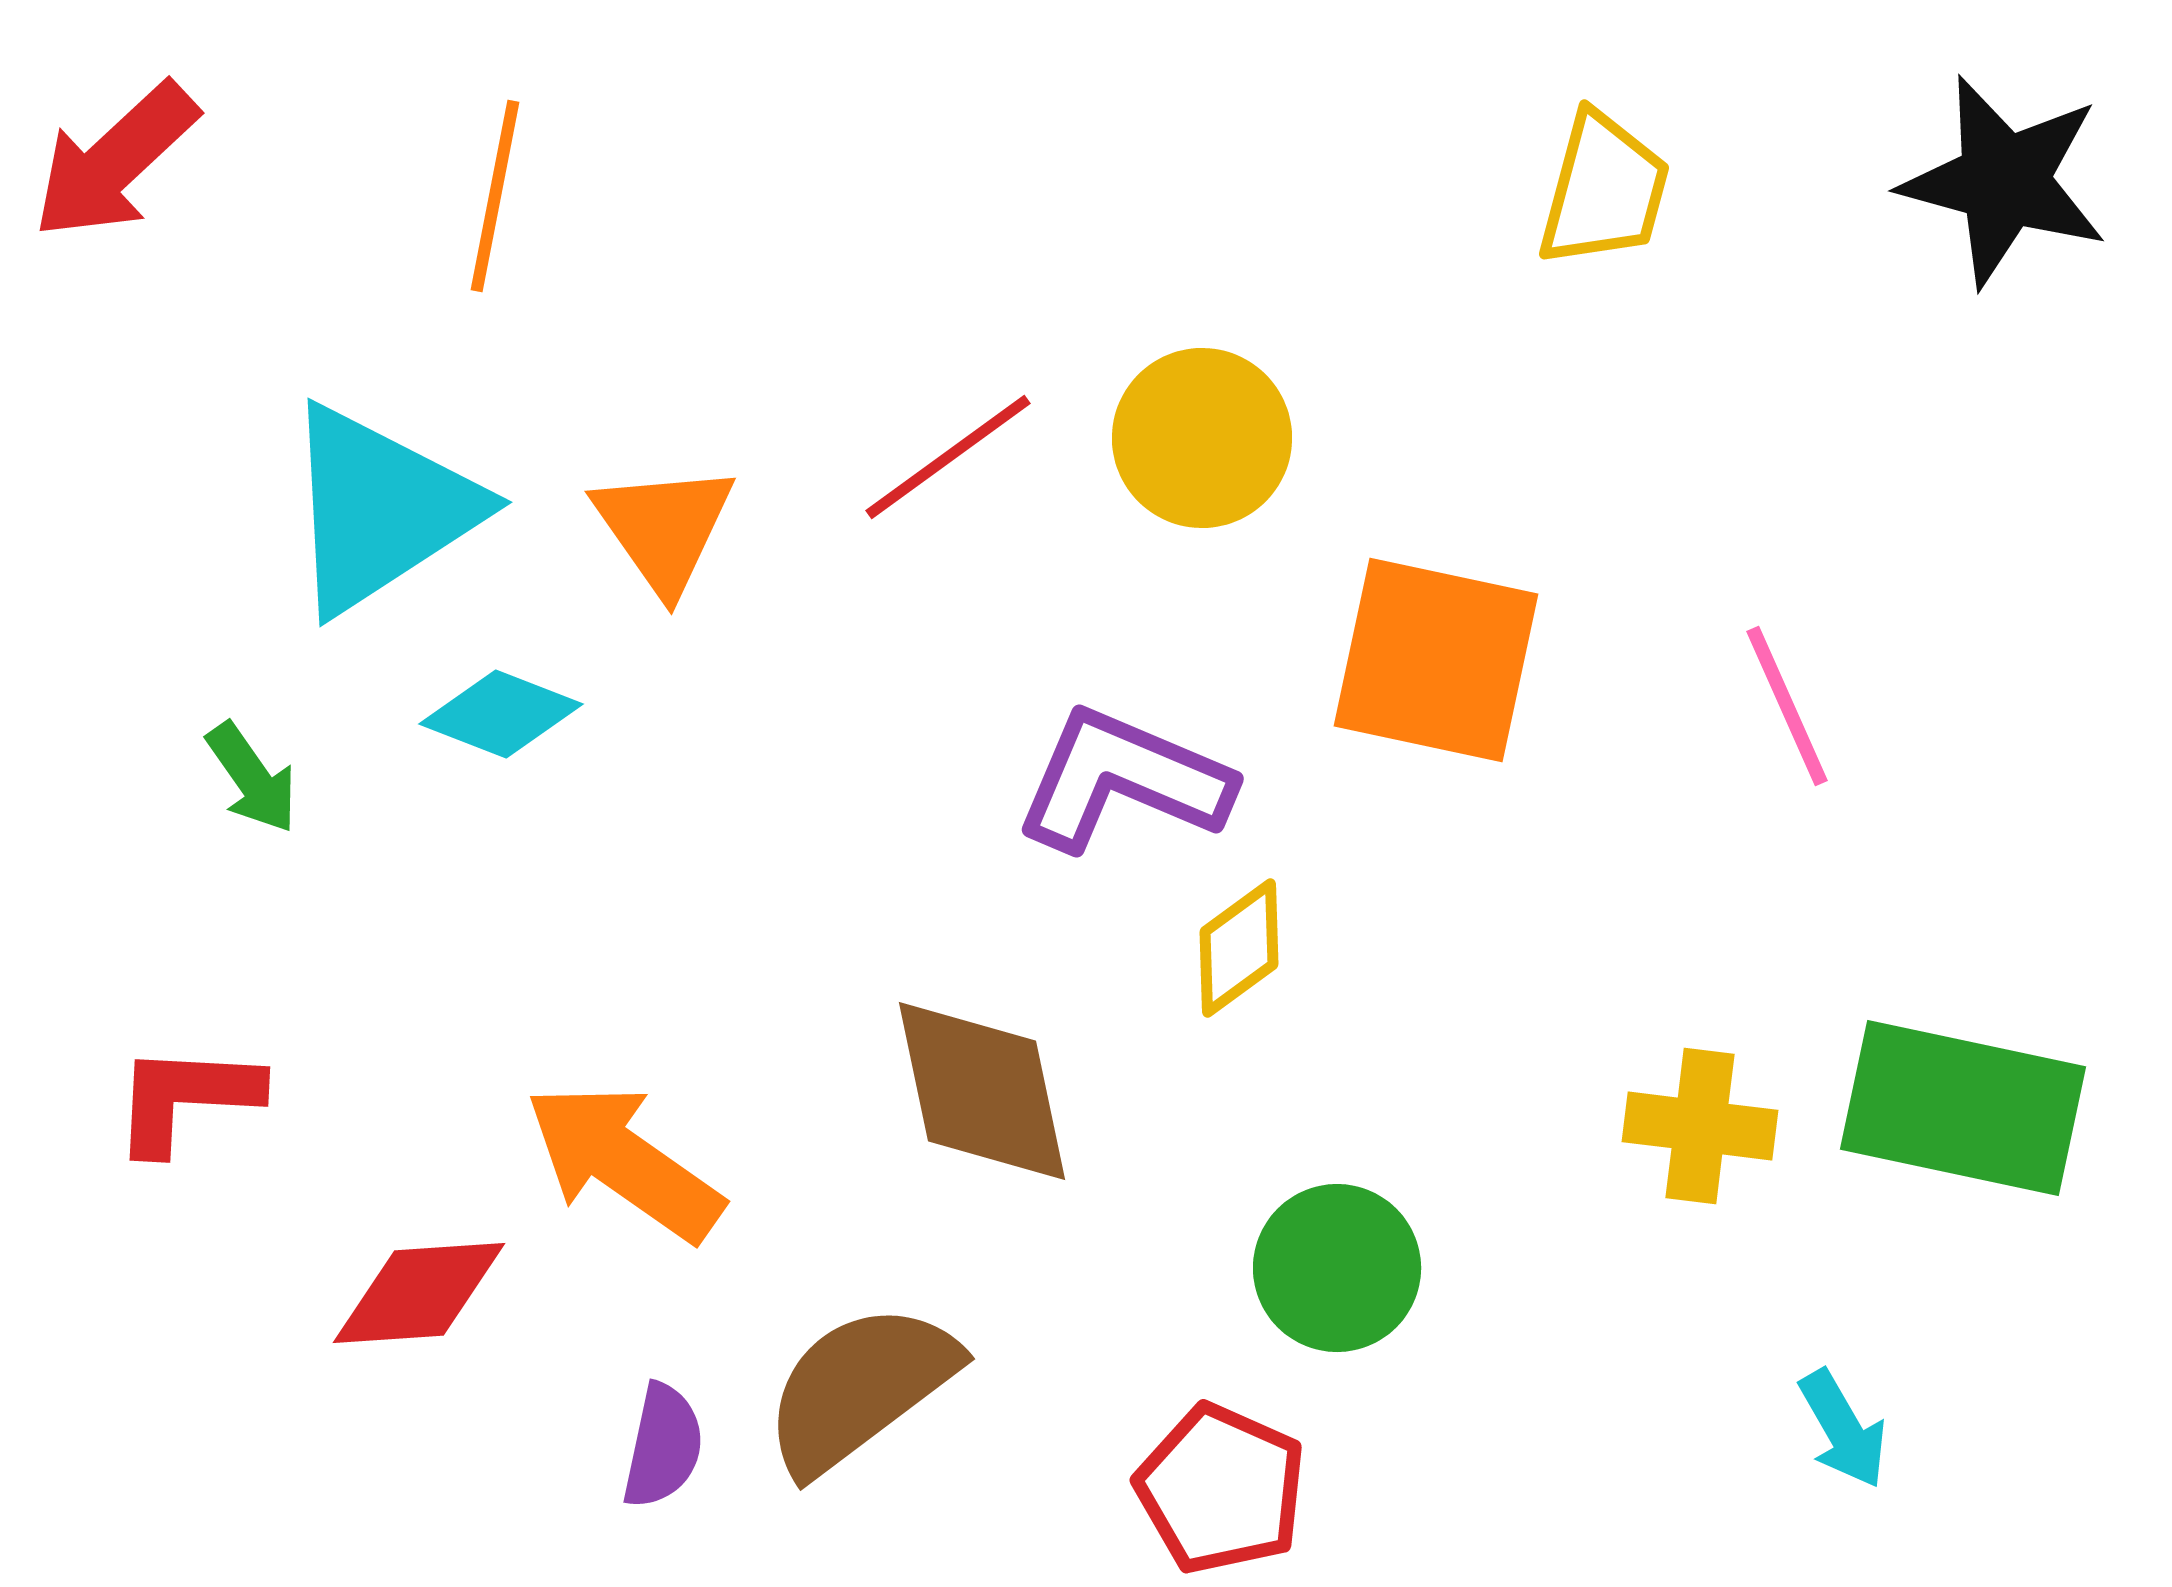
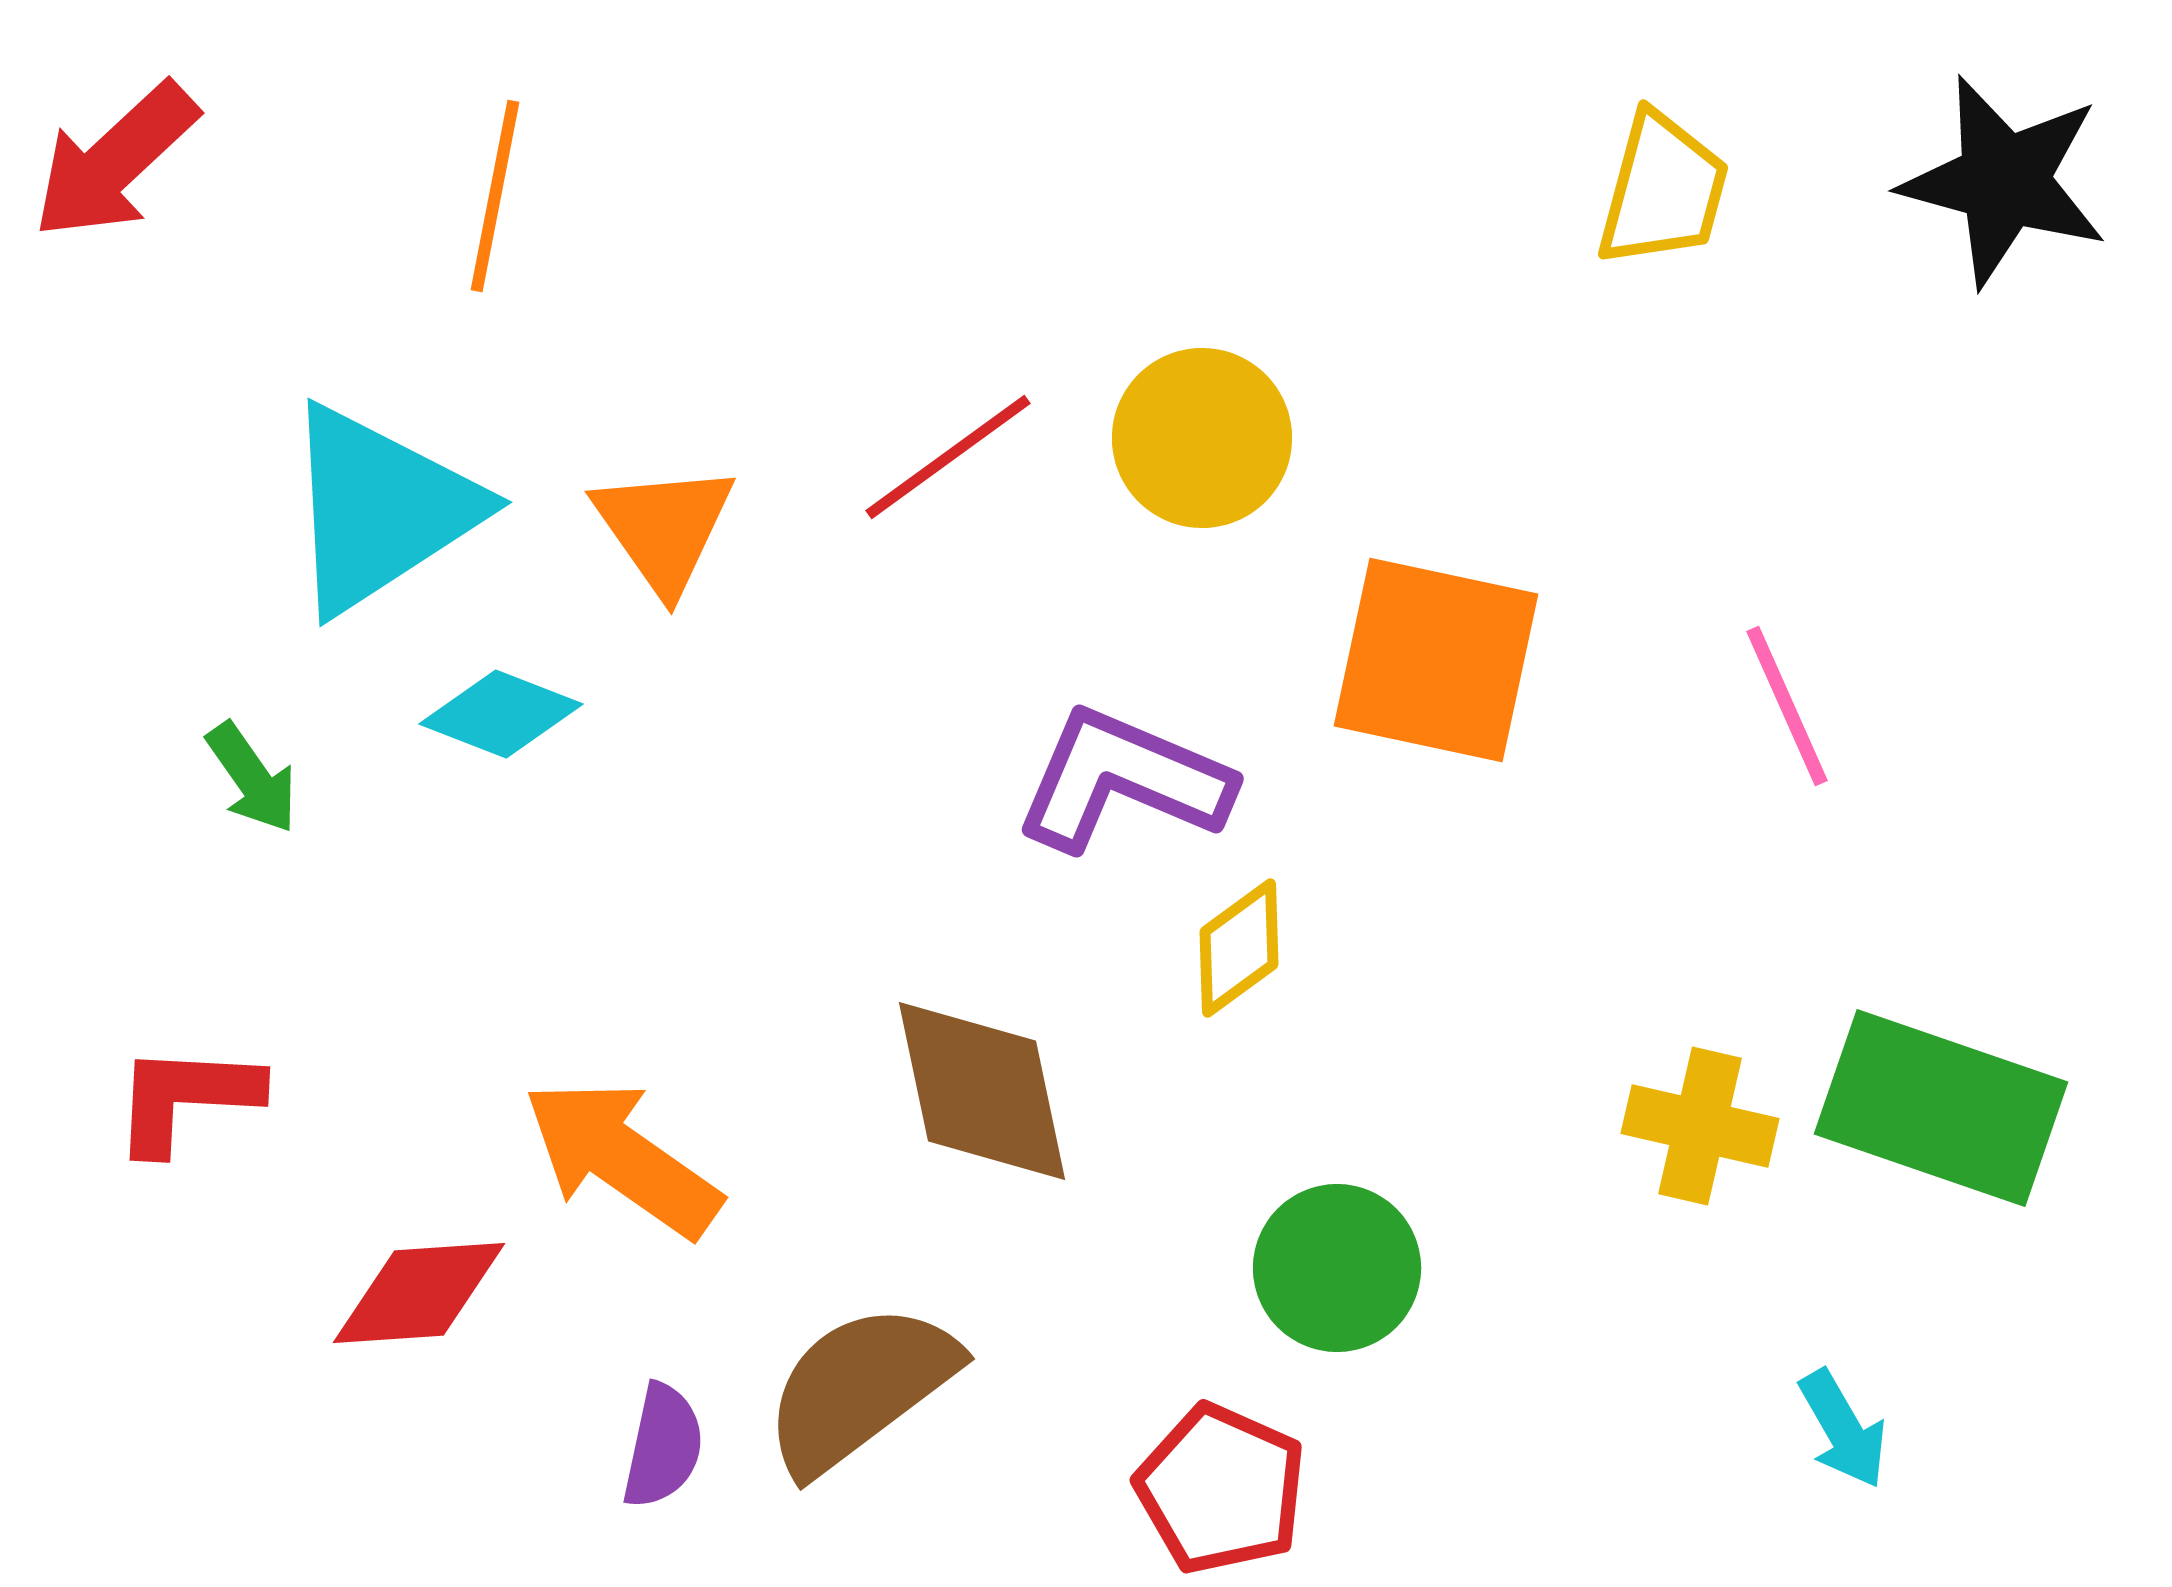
yellow trapezoid: moved 59 px right
green rectangle: moved 22 px left; rotated 7 degrees clockwise
yellow cross: rotated 6 degrees clockwise
orange arrow: moved 2 px left, 4 px up
